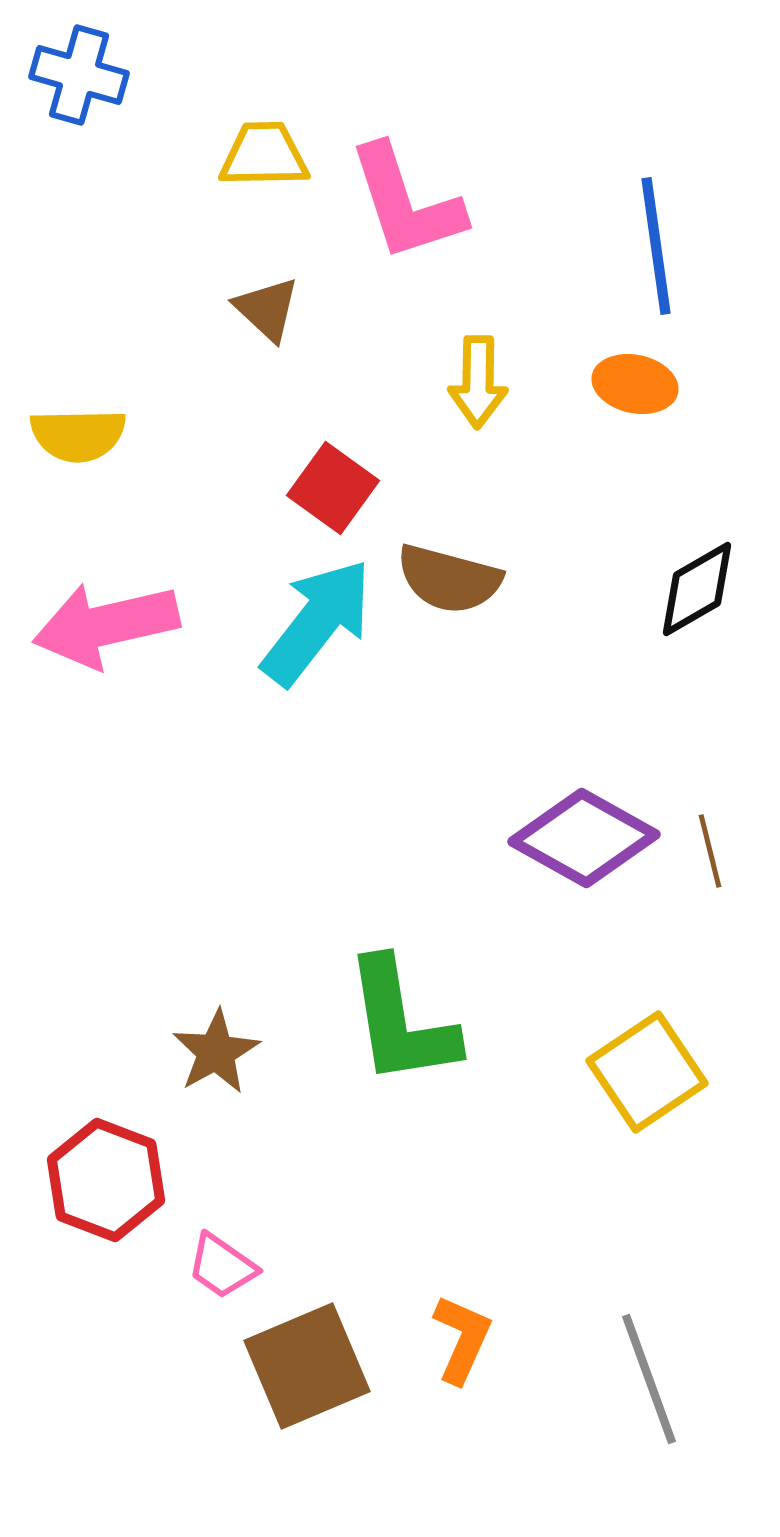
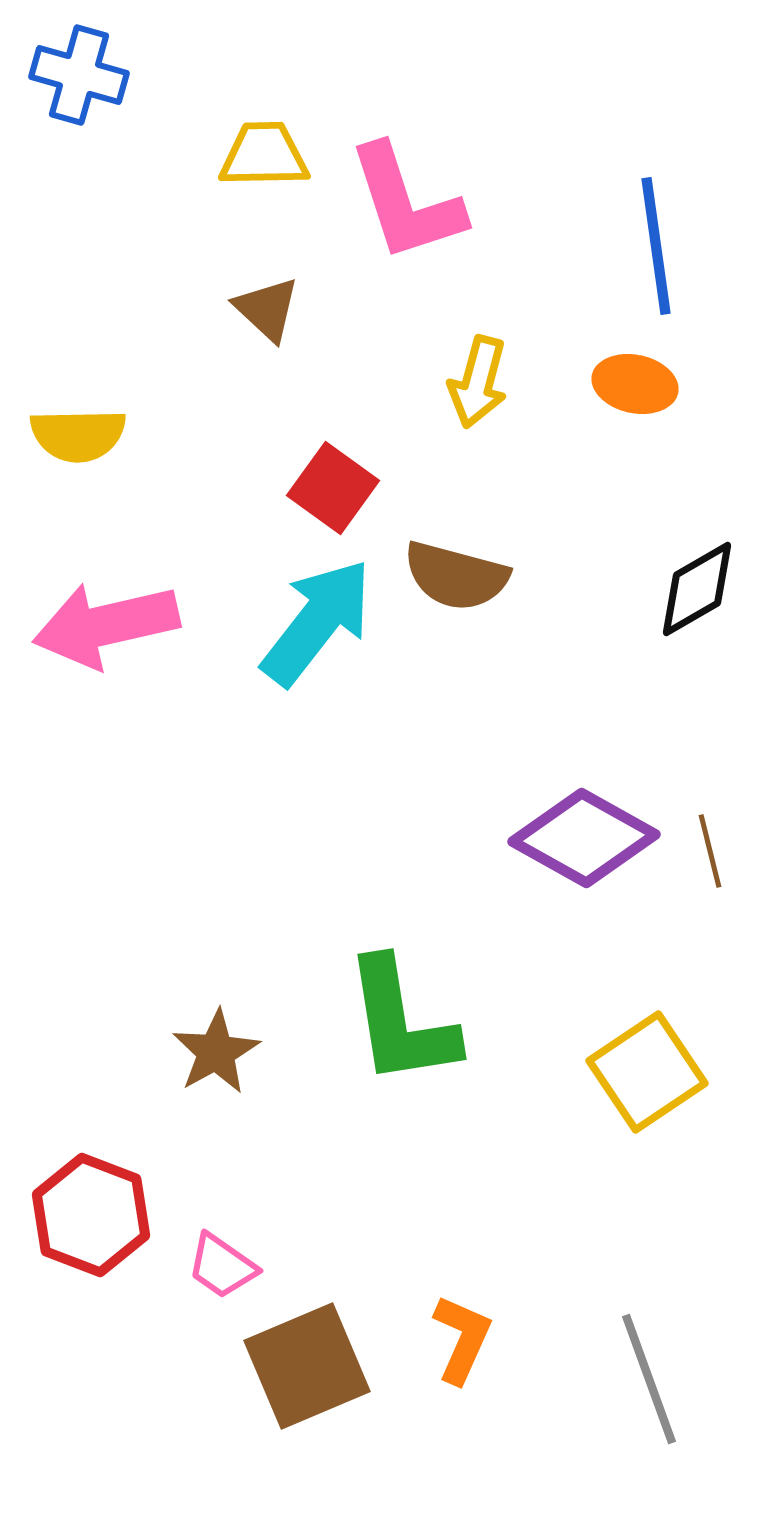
yellow arrow: rotated 14 degrees clockwise
brown semicircle: moved 7 px right, 3 px up
red hexagon: moved 15 px left, 35 px down
